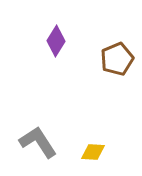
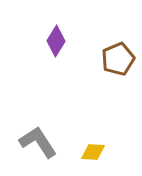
brown pentagon: moved 1 px right
